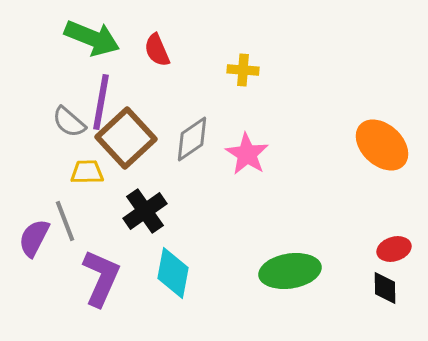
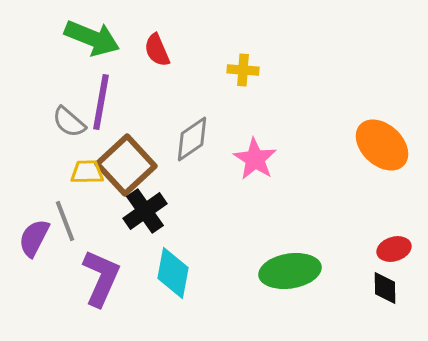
brown square: moved 27 px down
pink star: moved 8 px right, 5 px down
